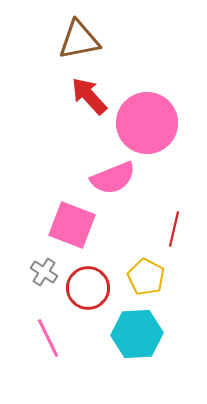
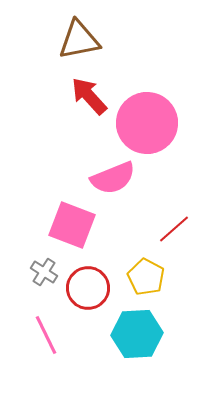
red line: rotated 36 degrees clockwise
pink line: moved 2 px left, 3 px up
